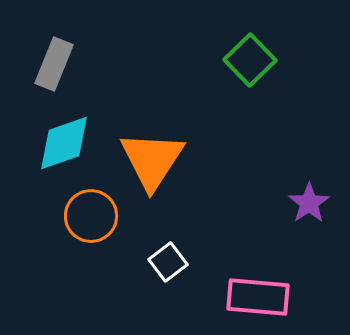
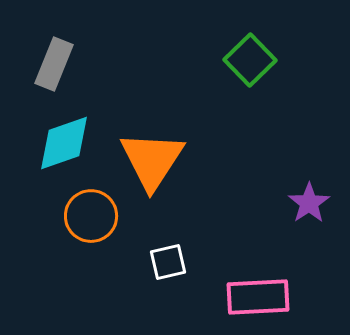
white square: rotated 24 degrees clockwise
pink rectangle: rotated 8 degrees counterclockwise
